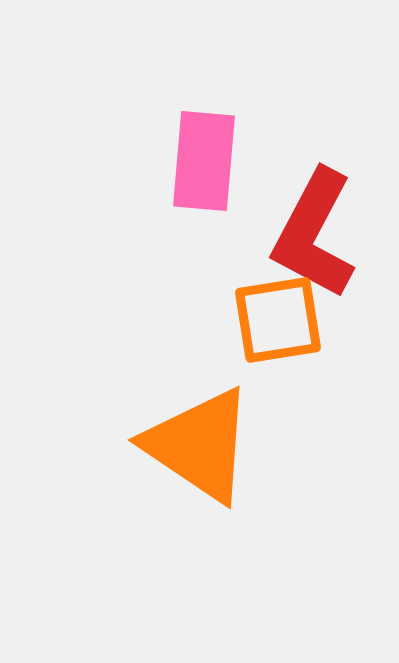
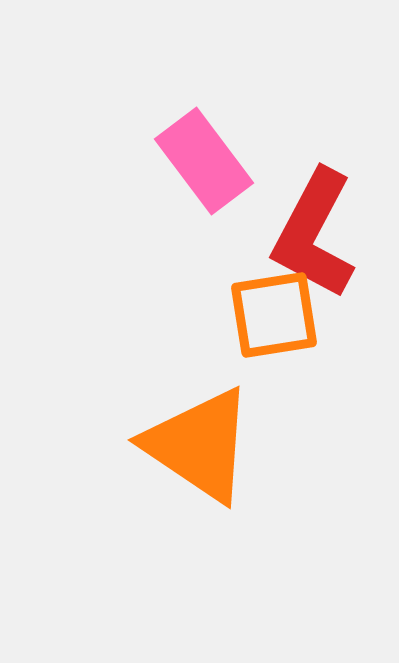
pink rectangle: rotated 42 degrees counterclockwise
orange square: moved 4 px left, 5 px up
